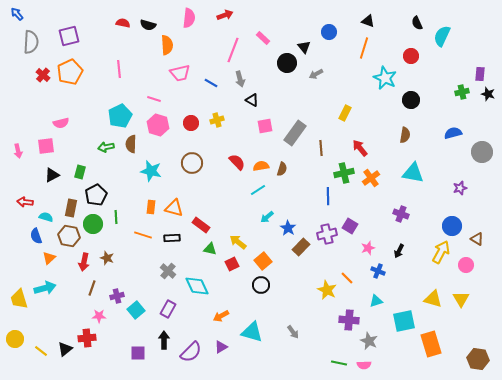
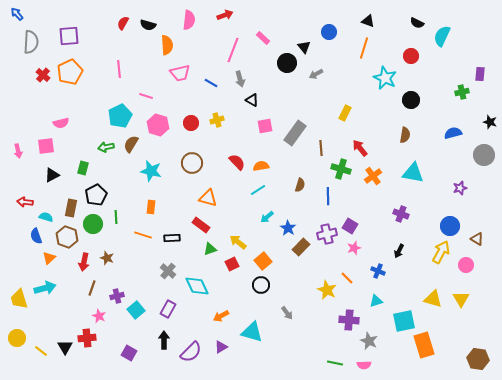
pink semicircle at (189, 18): moved 2 px down
red semicircle at (123, 23): rotated 72 degrees counterclockwise
black semicircle at (417, 23): rotated 40 degrees counterclockwise
purple square at (69, 36): rotated 10 degrees clockwise
black star at (488, 94): moved 2 px right, 28 px down
pink line at (154, 99): moved 8 px left, 3 px up
brown semicircle at (131, 144): rotated 30 degrees clockwise
gray circle at (482, 152): moved 2 px right, 3 px down
brown semicircle at (282, 169): moved 18 px right, 16 px down
green rectangle at (80, 172): moved 3 px right, 4 px up
green cross at (344, 173): moved 3 px left, 4 px up; rotated 30 degrees clockwise
orange cross at (371, 178): moved 2 px right, 2 px up
orange triangle at (174, 208): moved 34 px right, 10 px up
blue circle at (452, 226): moved 2 px left
brown hexagon at (69, 236): moved 2 px left, 1 px down; rotated 10 degrees clockwise
pink star at (368, 248): moved 14 px left
green triangle at (210, 249): rotated 32 degrees counterclockwise
pink star at (99, 316): rotated 24 degrees clockwise
gray arrow at (293, 332): moved 6 px left, 19 px up
yellow circle at (15, 339): moved 2 px right, 1 px up
orange rectangle at (431, 344): moved 7 px left, 1 px down
black triangle at (65, 349): moved 2 px up; rotated 21 degrees counterclockwise
purple square at (138, 353): moved 9 px left; rotated 28 degrees clockwise
green line at (339, 363): moved 4 px left
